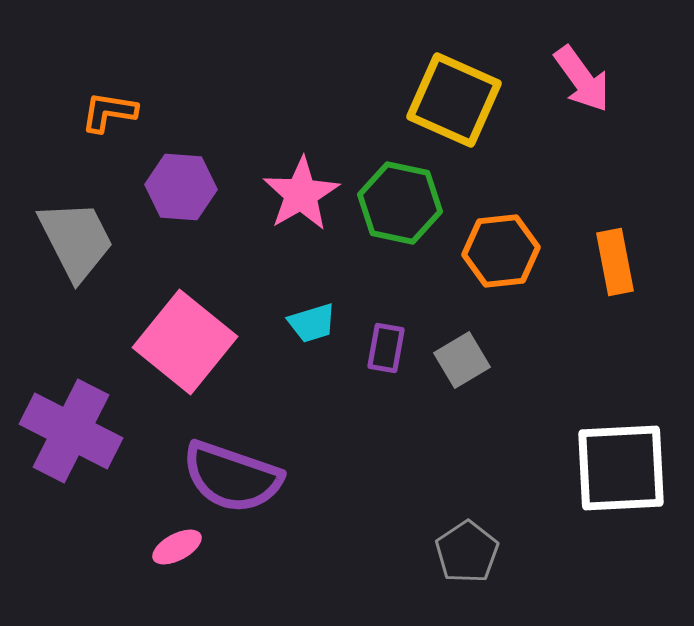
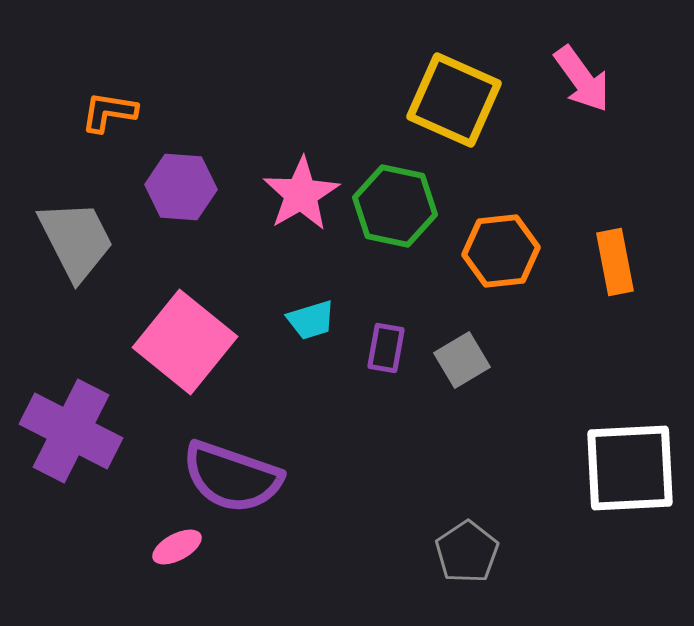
green hexagon: moved 5 px left, 3 px down
cyan trapezoid: moved 1 px left, 3 px up
white square: moved 9 px right
